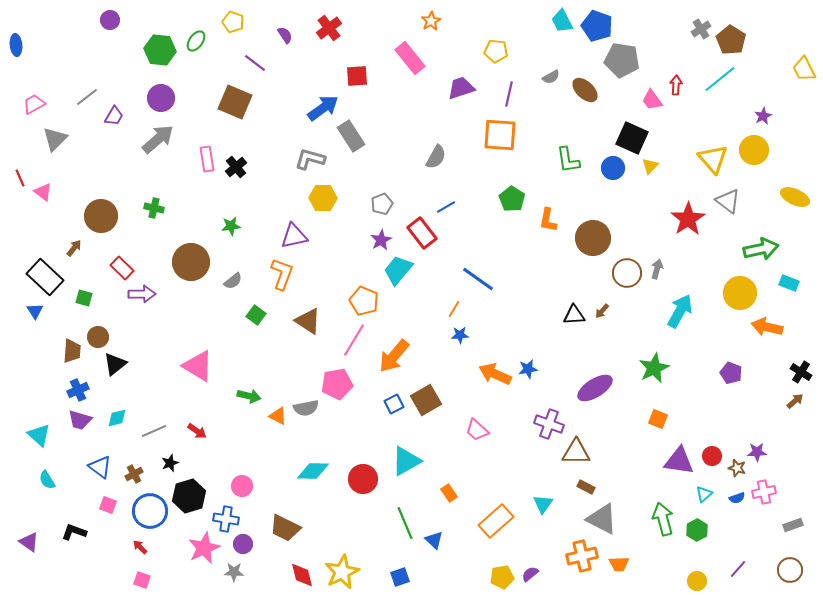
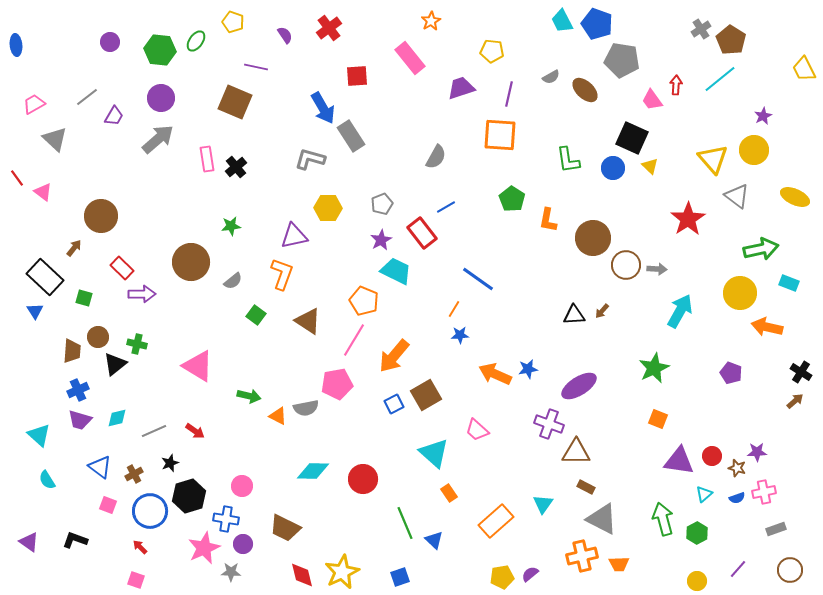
purple circle at (110, 20): moved 22 px down
blue pentagon at (597, 26): moved 2 px up
yellow pentagon at (496, 51): moved 4 px left
purple line at (255, 63): moved 1 px right, 4 px down; rotated 25 degrees counterclockwise
blue arrow at (323, 108): rotated 96 degrees clockwise
gray triangle at (55, 139): rotated 32 degrees counterclockwise
yellow triangle at (650, 166): rotated 30 degrees counterclockwise
red line at (20, 178): moved 3 px left; rotated 12 degrees counterclockwise
yellow hexagon at (323, 198): moved 5 px right, 10 px down
gray triangle at (728, 201): moved 9 px right, 5 px up
green cross at (154, 208): moved 17 px left, 136 px down
gray arrow at (657, 269): rotated 78 degrees clockwise
cyan trapezoid at (398, 270): moved 2 px left, 1 px down; rotated 76 degrees clockwise
brown circle at (627, 273): moved 1 px left, 8 px up
purple ellipse at (595, 388): moved 16 px left, 2 px up
brown square at (426, 400): moved 5 px up
red arrow at (197, 431): moved 2 px left
cyan triangle at (406, 461): moved 28 px right, 8 px up; rotated 48 degrees counterclockwise
gray rectangle at (793, 525): moved 17 px left, 4 px down
green hexagon at (697, 530): moved 3 px down
black L-shape at (74, 532): moved 1 px right, 8 px down
gray star at (234, 572): moved 3 px left
pink square at (142, 580): moved 6 px left
